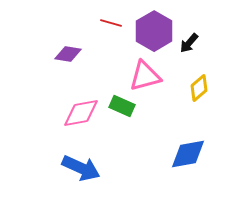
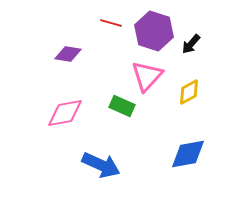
purple hexagon: rotated 12 degrees counterclockwise
black arrow: moved 2 px right, 1 px down
pink triangle: moved 2 px right; rotated 32 degrees counterclockwise
yellow diamond: moved 10 px left, 4 px down; rotated 12 degrees clockwise
pink diamond: moved 16 px left
blue arrow: moved 20 px right, 3 px up
